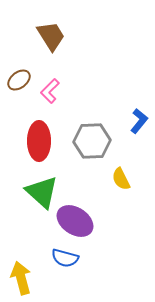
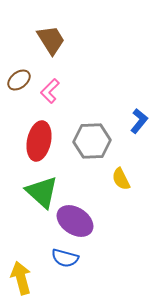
brown trapezoid: moved 4 px down
red ellipse: rotated 12 degrees clockwise
